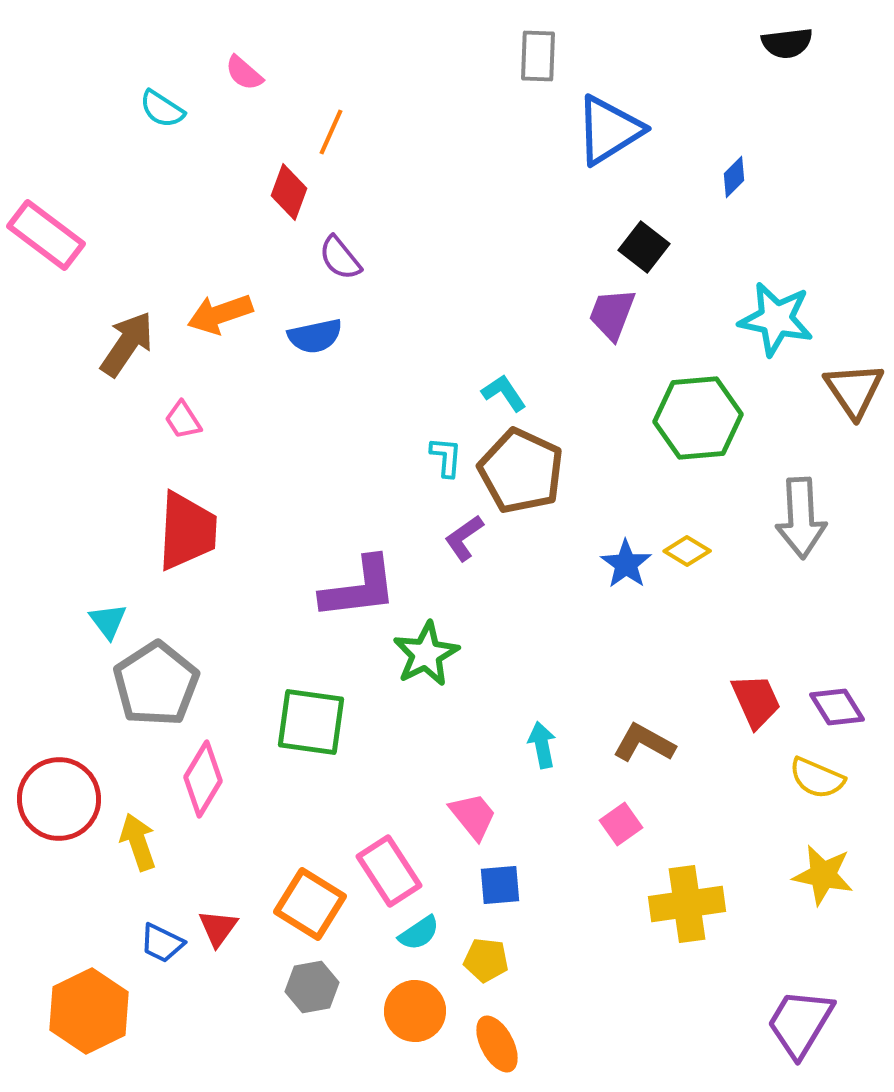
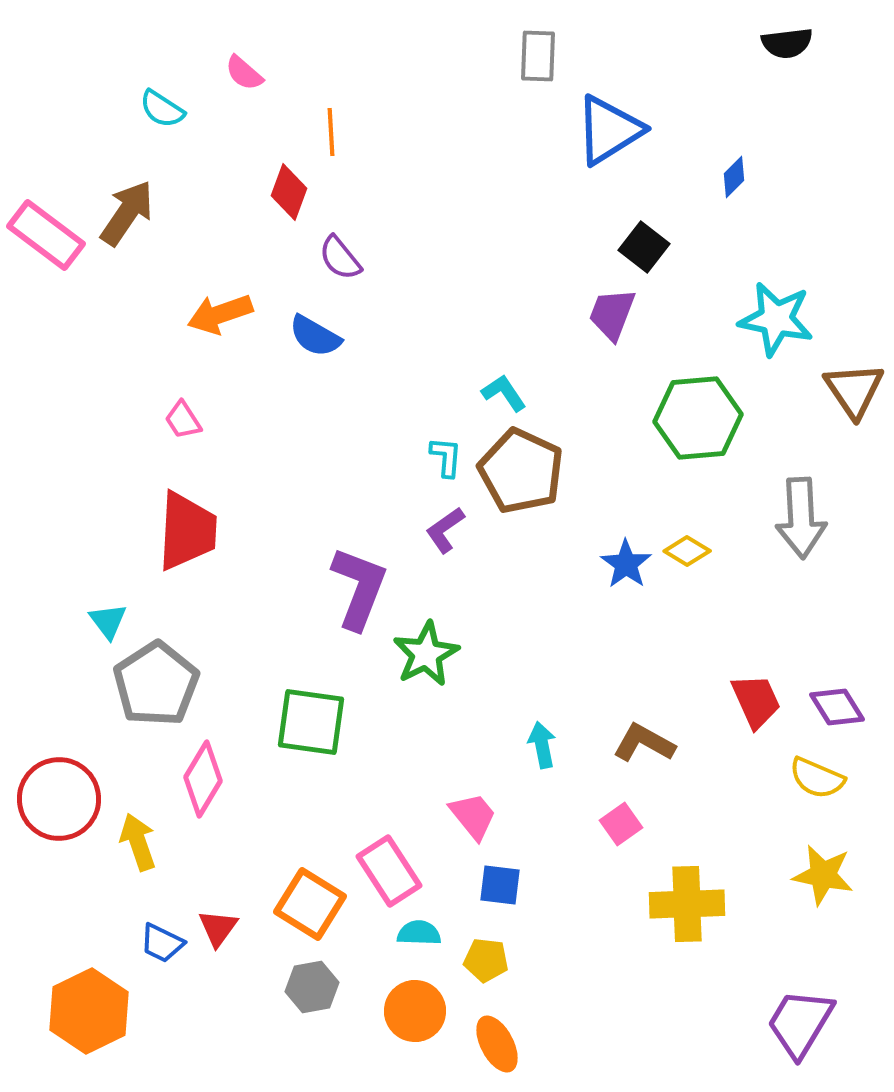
orange line at (331, 132): rotated 27 degrees counterclockwise
blue semicircle at (315, 336): rotated 42 degrees clockwise
brown arrow at (127, 344): moved 131 px up
purple L-shape at (464, 538): moved 19 px left, 8 px up
purple L-shape at (359, 588): rotated 62 degrees counterclockwise
blue square at (500, 885): rotated 12 degrees clockwise
yellow cross at (687, 904): rotated 6 degrees clockwise
cyan semicircle at (419, 933): rotated 144 degrees counterclockwise
